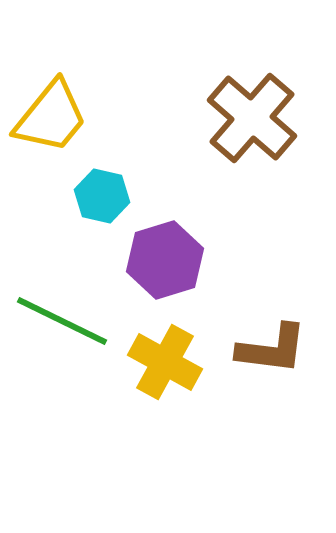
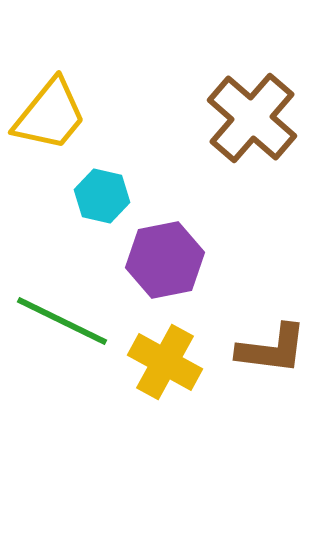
yellow trapezoid: moved 1 px left, 2 px up
purple hexagon: rotated 6 degrees clockwise
